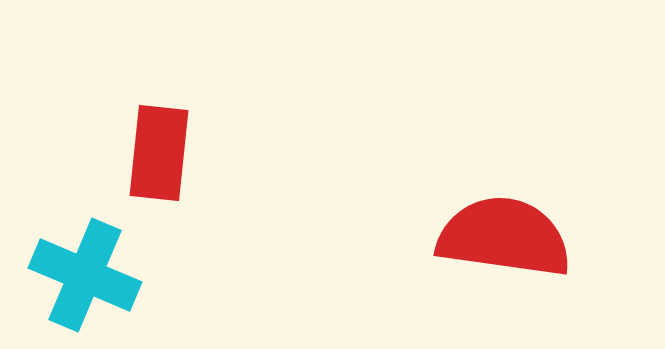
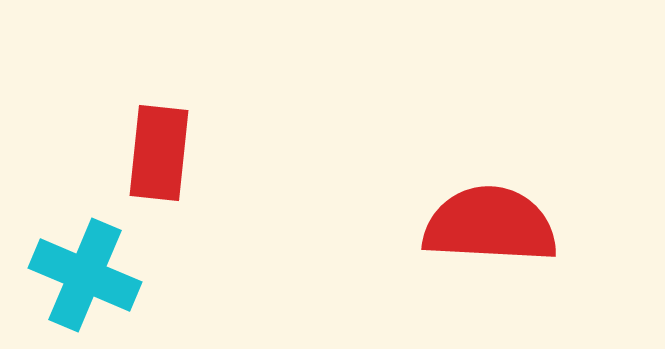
red semicircle: moved 14 px left, 12 px up; rotated 5 degrees counterclockwise
